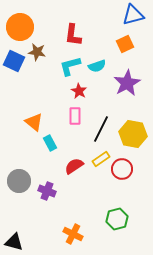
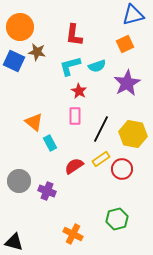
red L-shape: moved 1 px right
